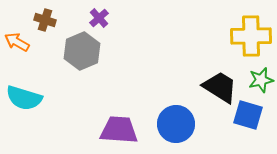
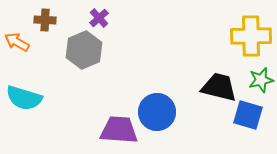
brown cross: rotated 15 degrees counterclockwise
gray hexagon: moved 2 px right, 1 px up
black trapezoid: moved 1 px left; rotated 18 degrees counterclockwise
blue circle: moved 19 px left, 12 px up
